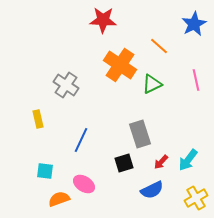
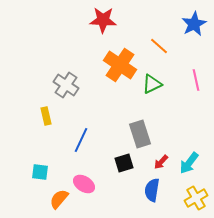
yellow rectangle: moved 8 px right, 3 px up
cyan arrow: moved 1 px right, 3 px down
cyan square: moved 5 px left, 1 px down
blue semicircle: rotated 125 degrees clockwise
orange semicircle: rotated 30 degrees counterclockwise
